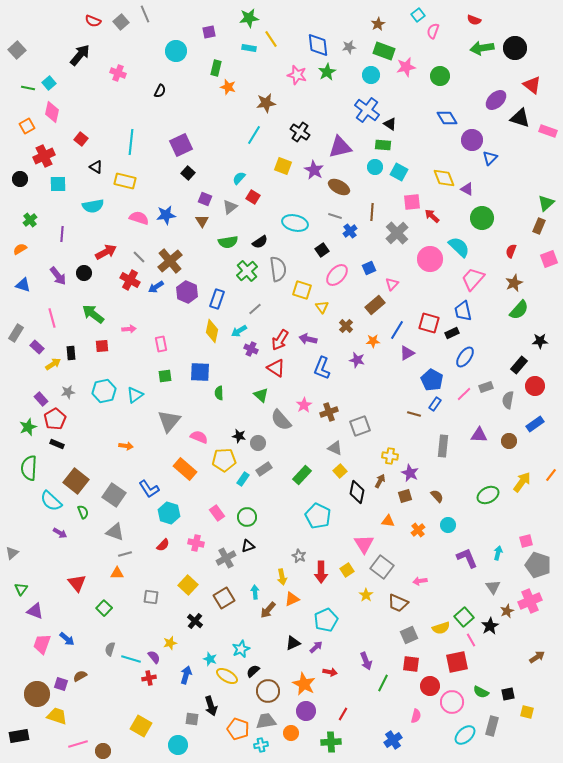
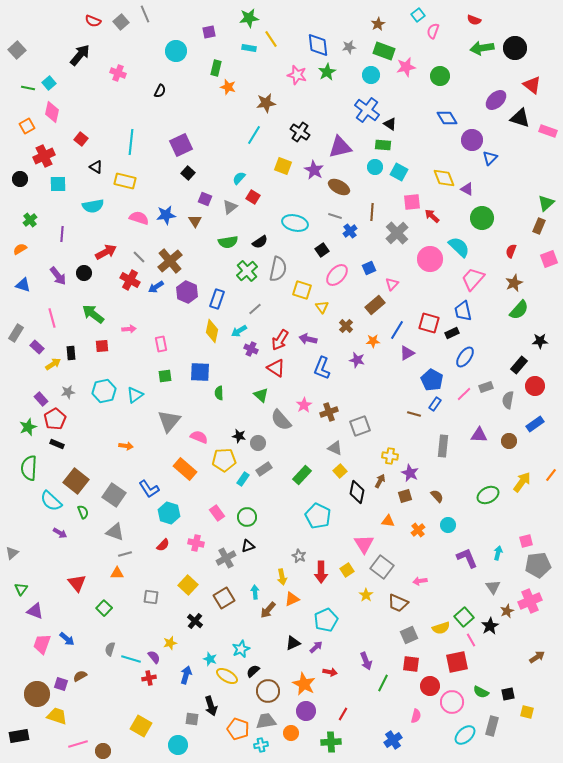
brown triangle at (202, 221): moved 7 px left
gray semicircle at (278, 269): rotated 20 degrees clockwise
gray pentagon at (538, 565): rotated 25 degrees counterclockwise
